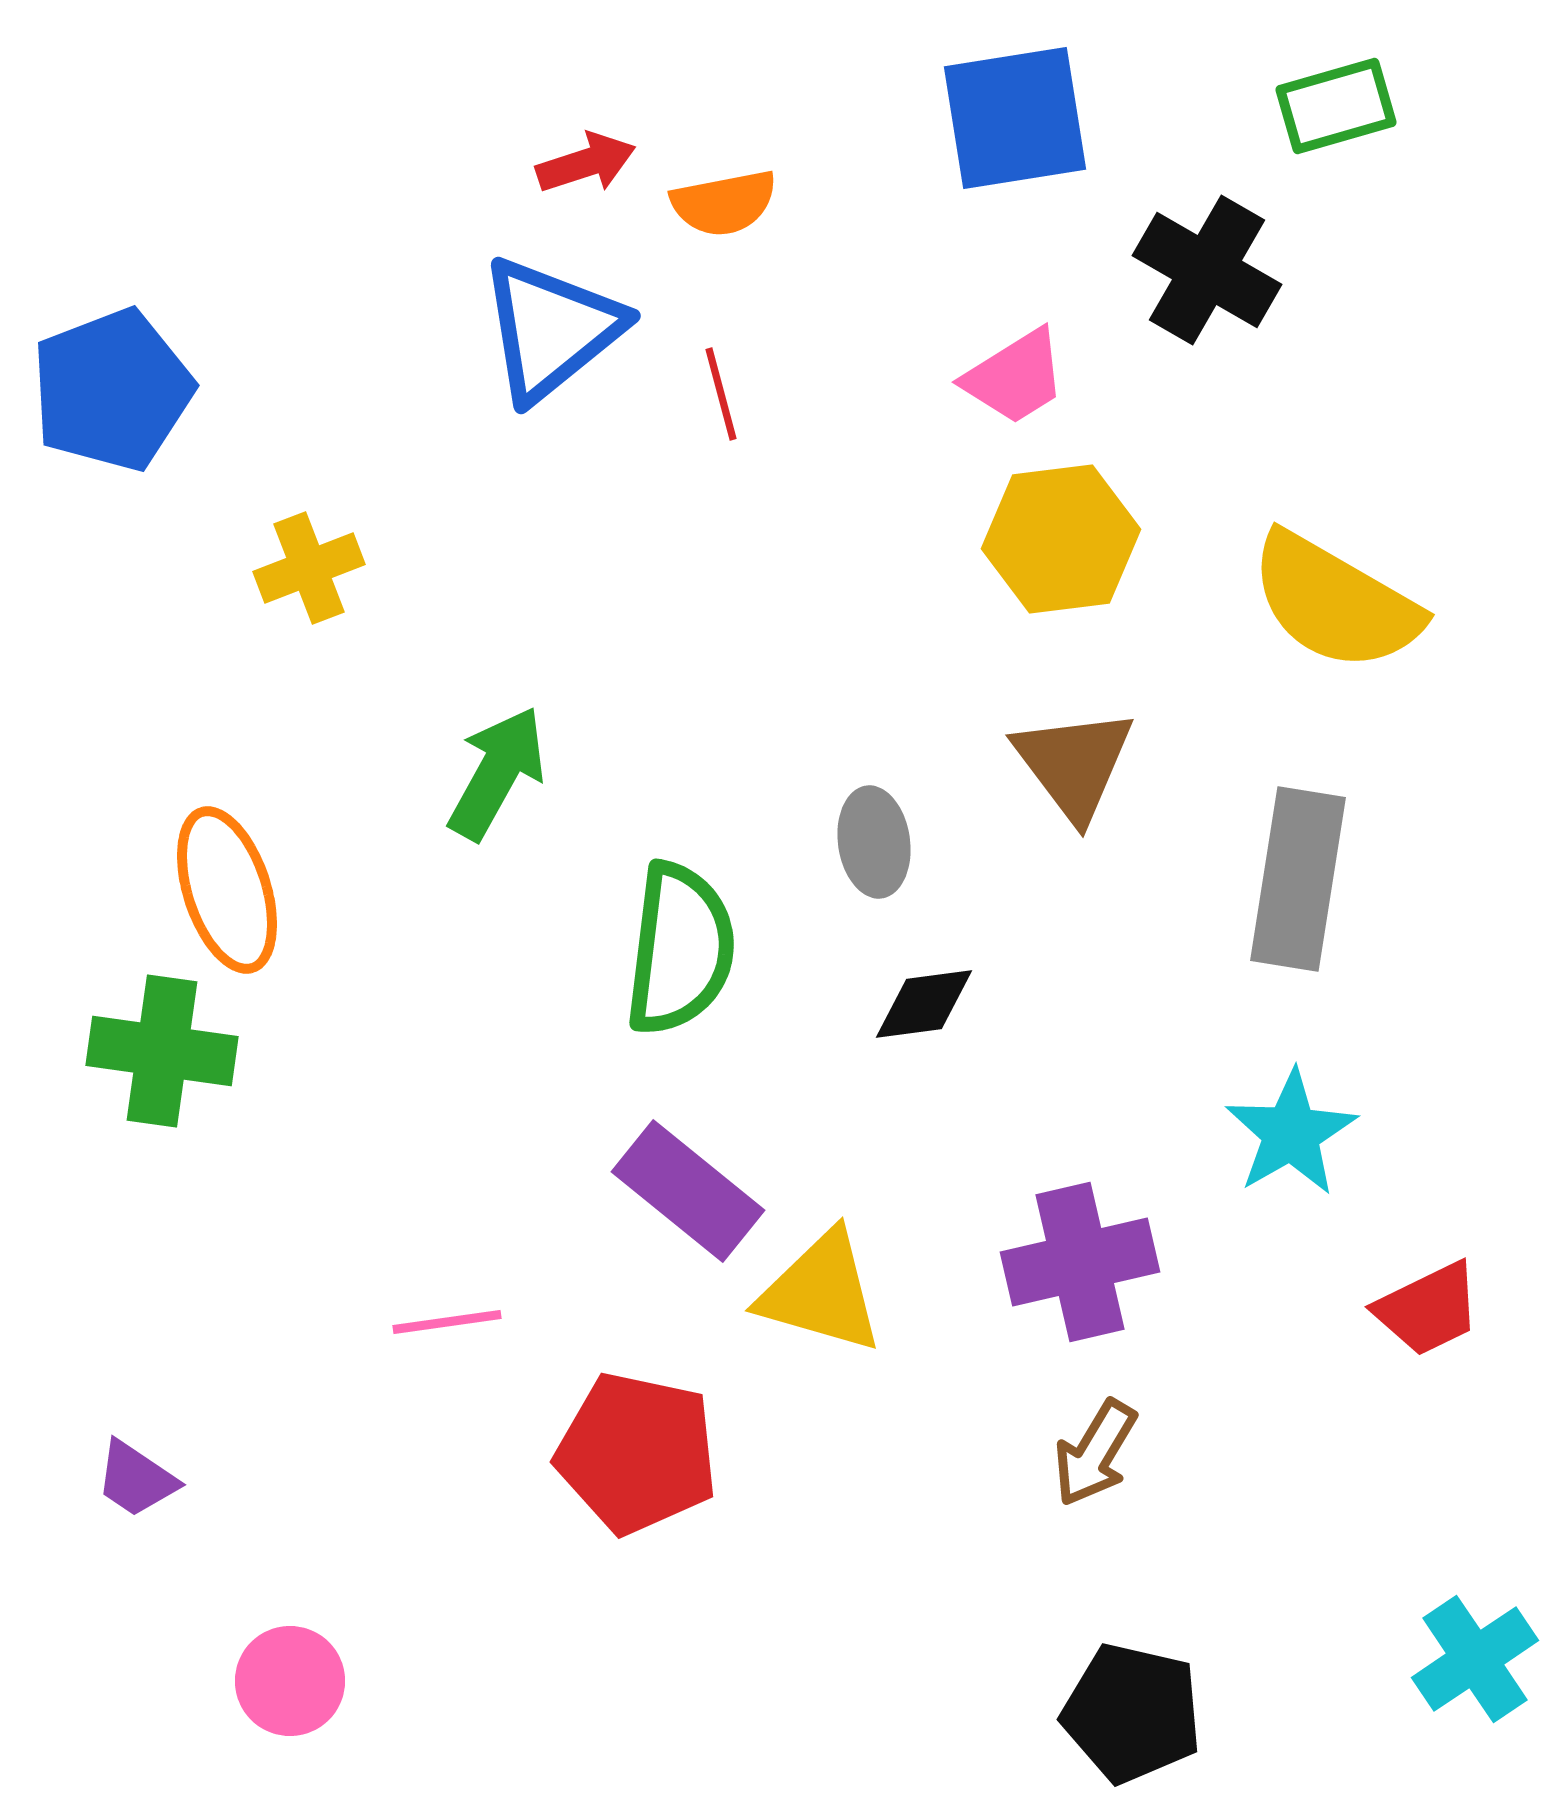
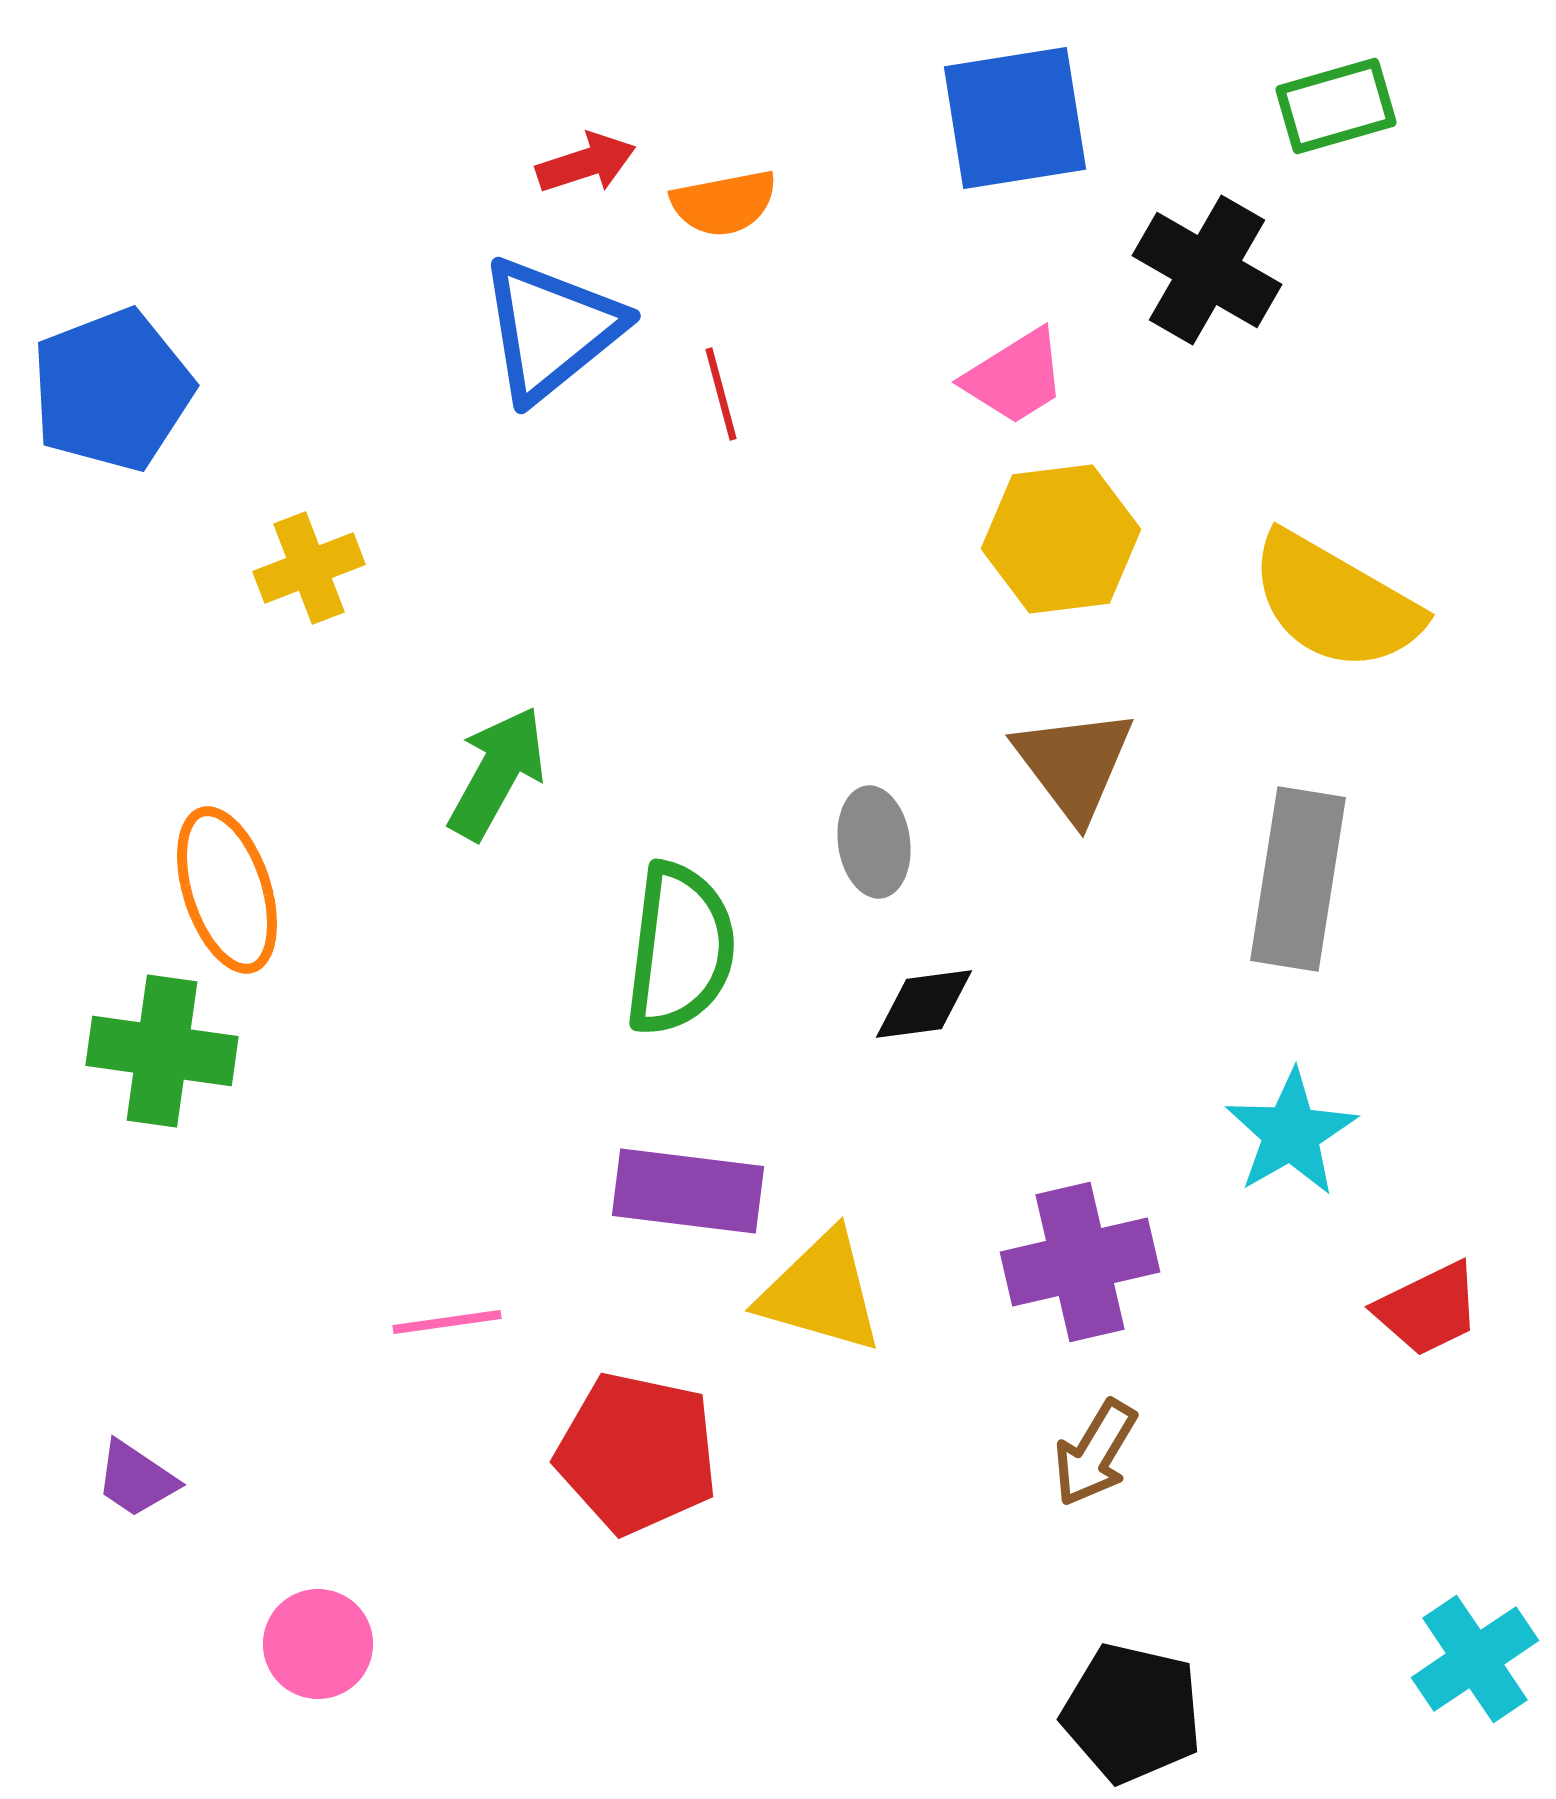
purple rectangle: rotated 32 degrees counterclockwise
pink circle: moved 28 px right, 37 px up
